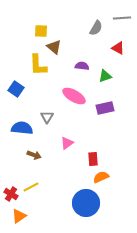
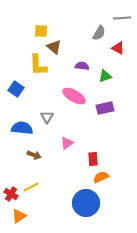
gray semicircle: moved 3 px right, 5 px down
